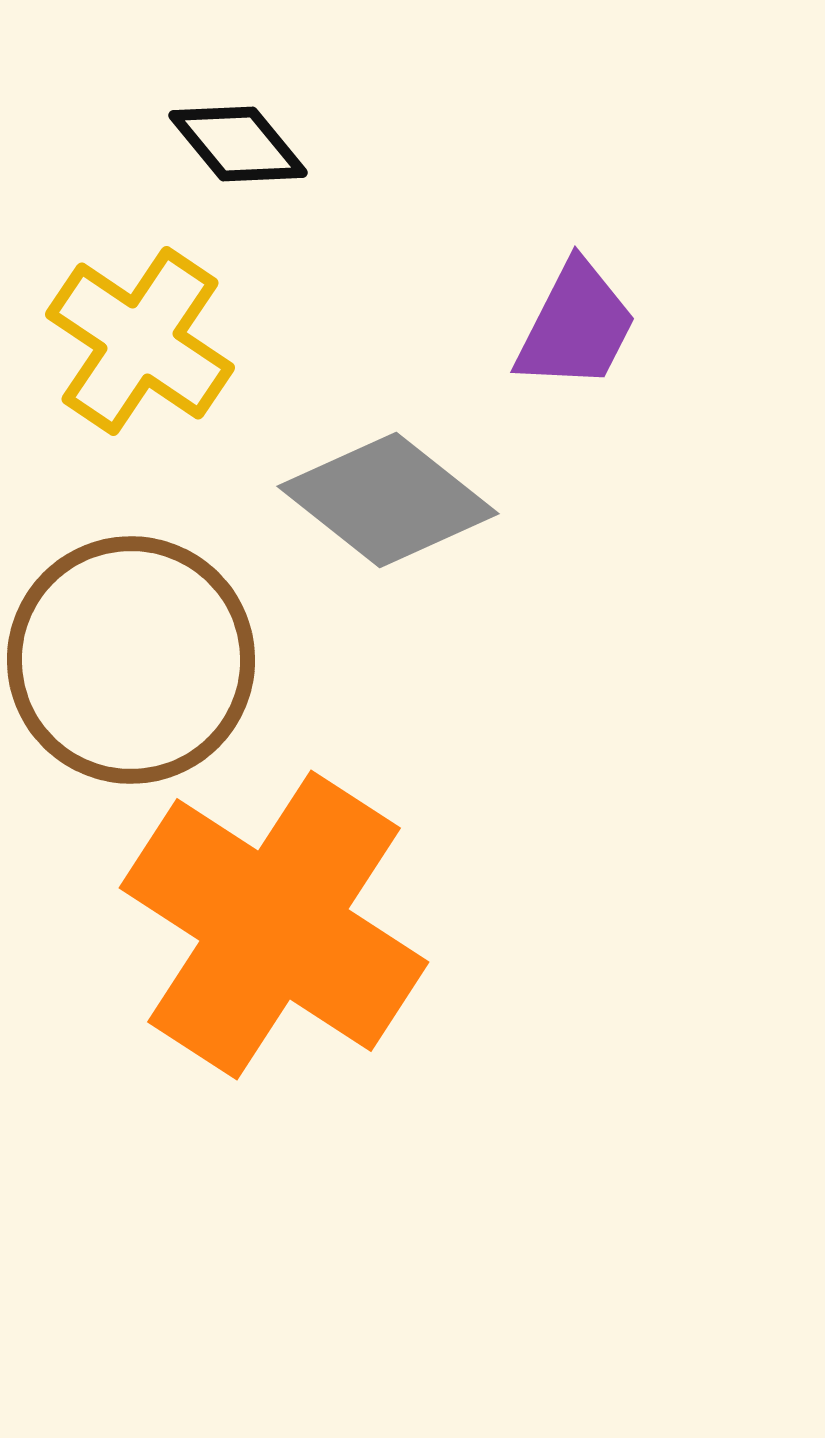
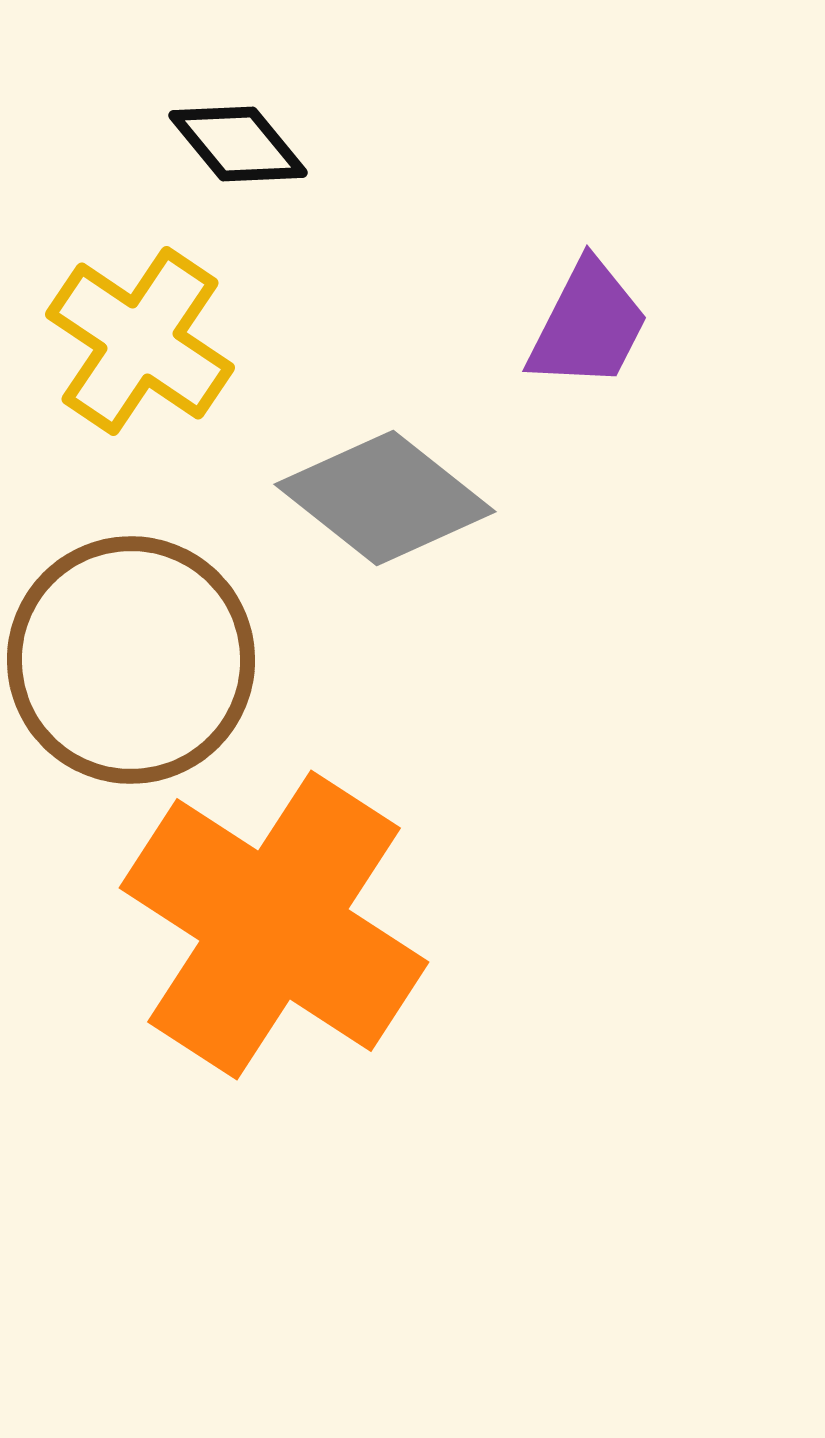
purple trapezoid: moved 12 px right, 1 px up
gray diamond: moved 3 px left, 2 px up
